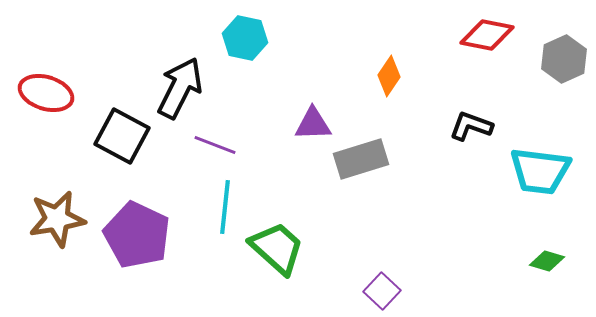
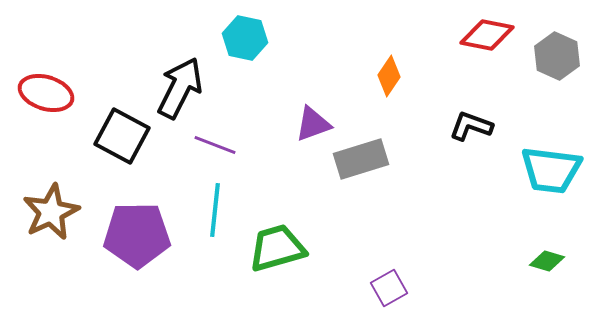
gray hexagon: moved 7 px left, 3 px up; rotated 12 degrees counterclockwise
purple triangle: rotated 18 degrees counterclockwise
cyan trapezoid: moved 11 px right, 1 px up
cyan line: moved 10 px left, 3 px down
brown star: moved 6 px left, 7 px up; rotated 16 degrees counterclockwise
purple pentagon: rotated 26 degrees counterclockwise
green trapezoid: rotated 58 degrees counterclockwise
purple square: moved 7 px right, 3 px up; rotated 18 degrees clockwise
